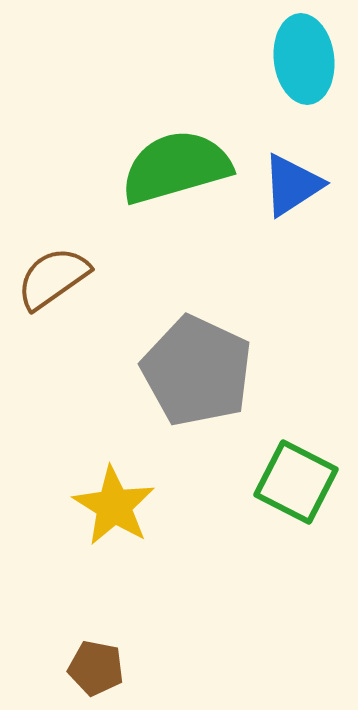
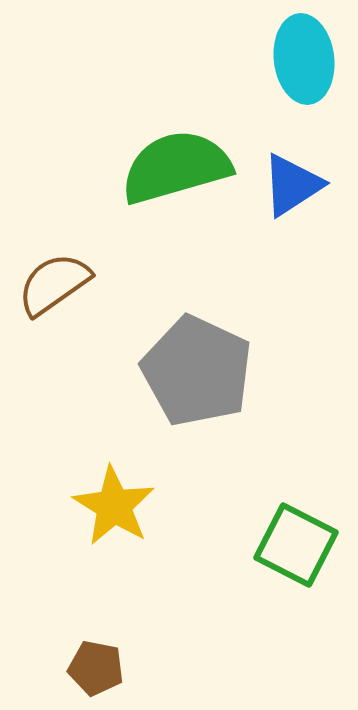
brown semicircle: moved 1 px right, 6 px down
green square: moved 63 px down
